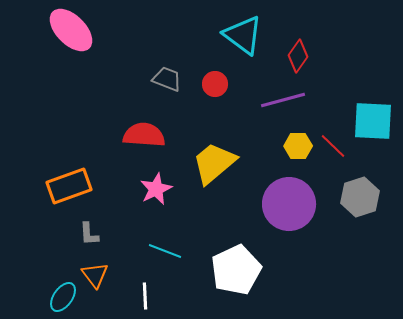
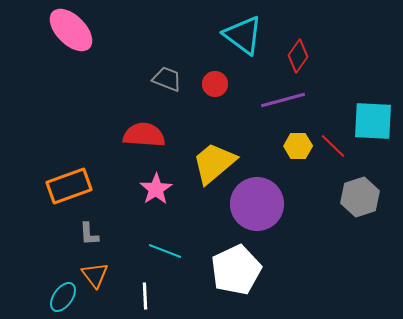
pink star: rotated 8 degrees counterclockwise
purple circle: moved 32 px left
